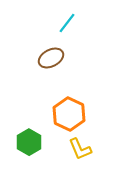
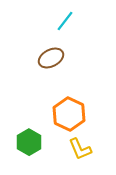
cyan line: moved 2 px left, 2 px up
